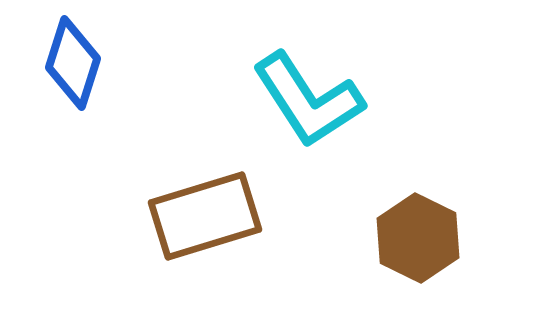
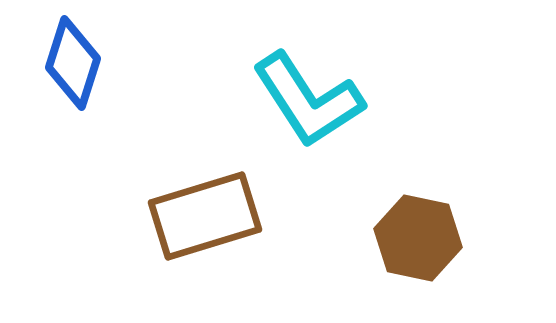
brown hexagon: rotated 14 degrees counterclockwise
